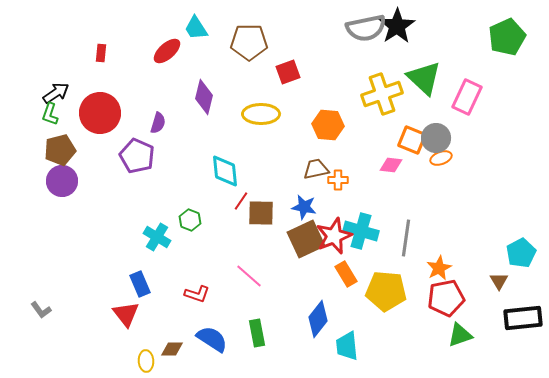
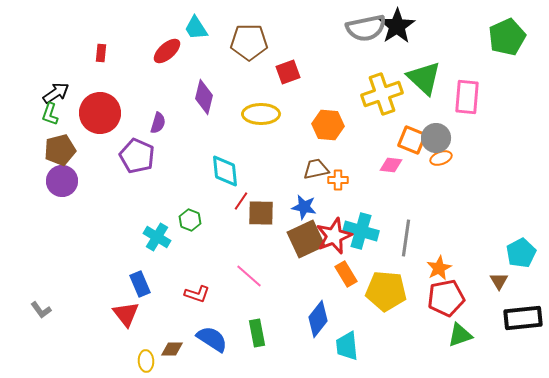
pink rectangle at (467, 97): rotated 20 degrees counterclockwise
